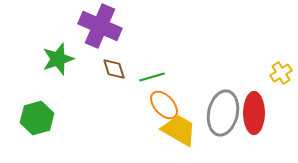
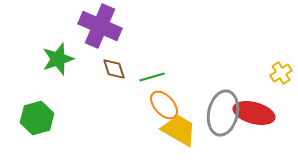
red ellipse: rotated 75 degrees counterclockwise
